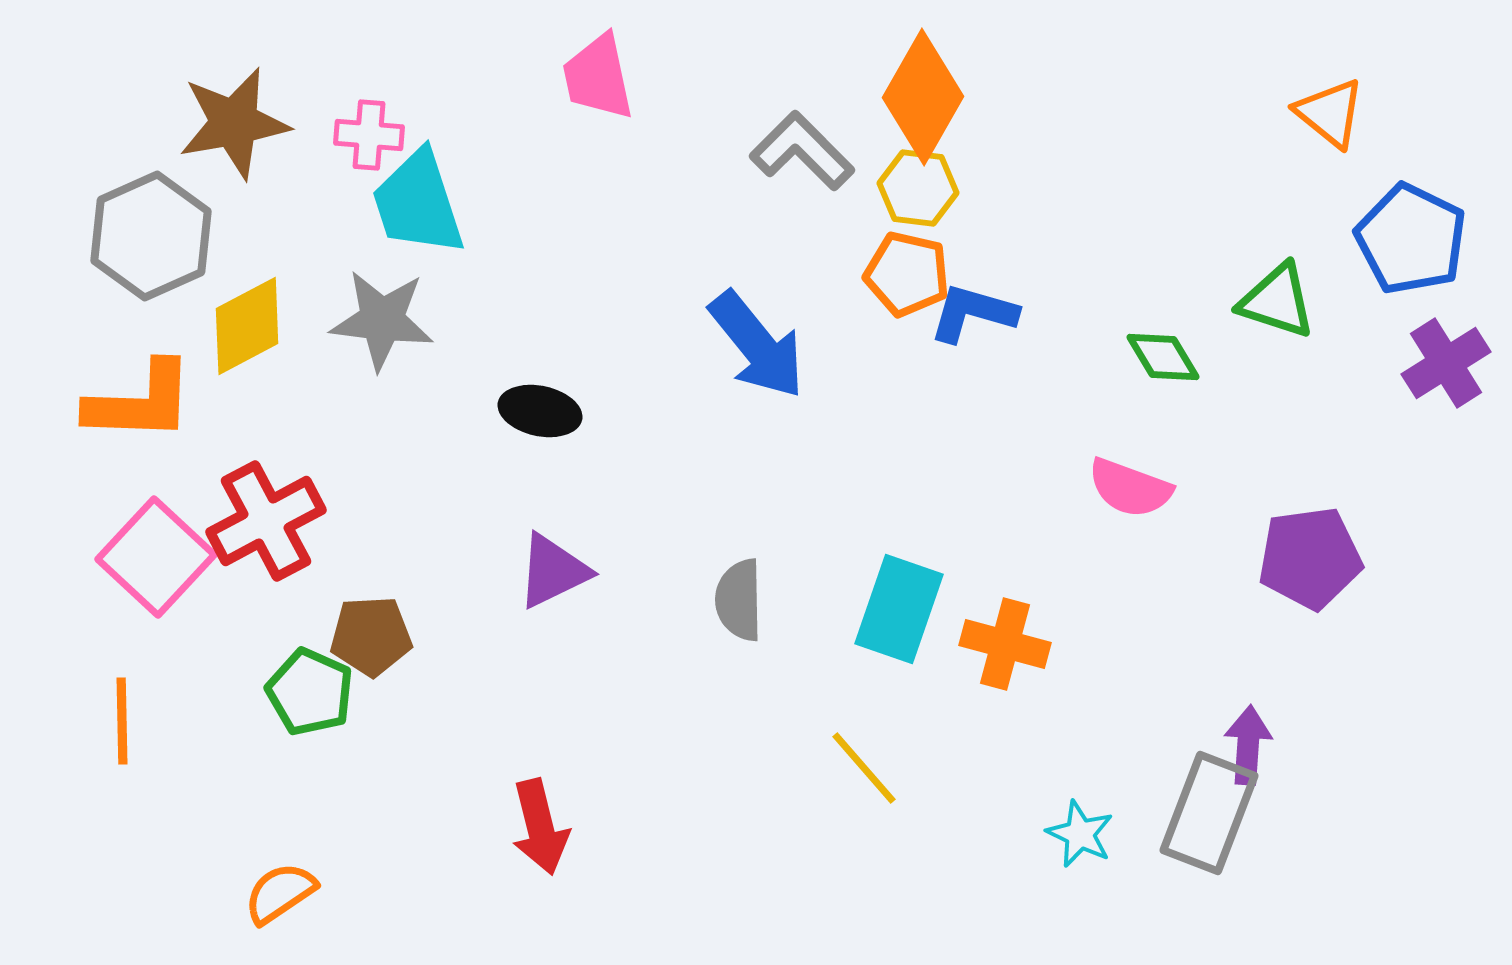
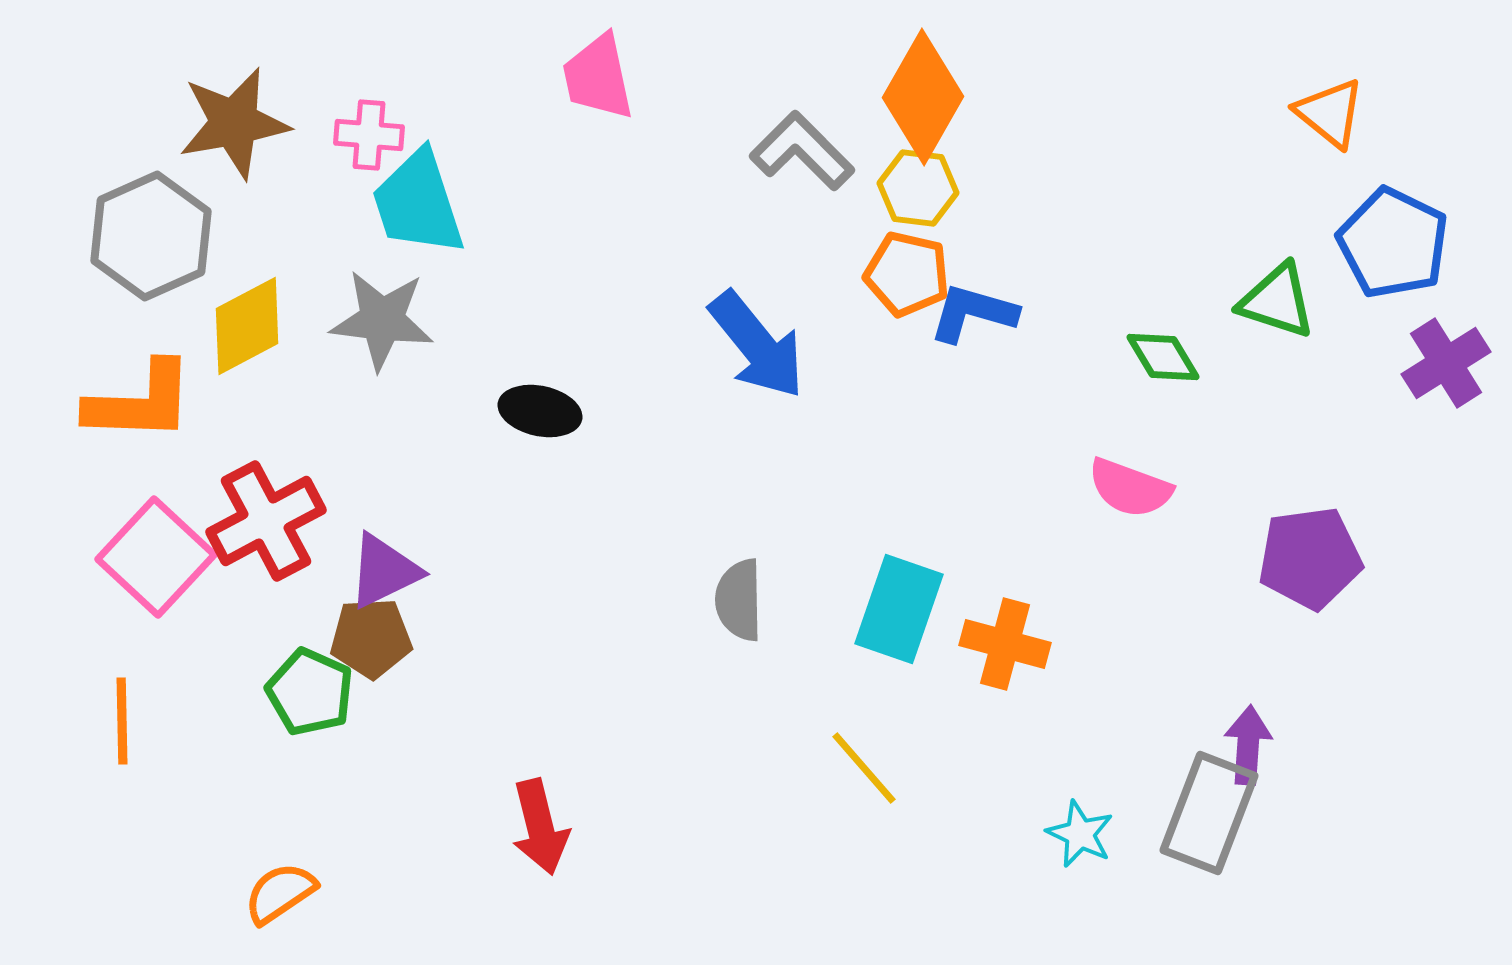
blue pentagon: moved 18 px left, 4 px down
purple triangle: moved 169 px left
brown pentagon: moved 2 px down
